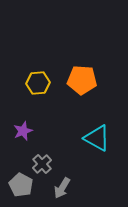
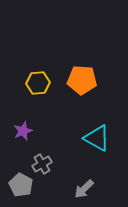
gray cross: rotated 12 degrees clockwise
gray arrow: moved 22 px right, 1 px down; rotated 15 degrees clockwise
